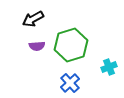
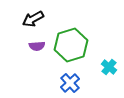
cyan cross: rotated 28 degrees counterclockwise
